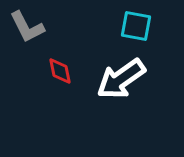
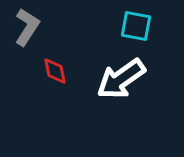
gray L-shape: rotated 120 degrees counterclockwise
red diamond: moved 5 px left
